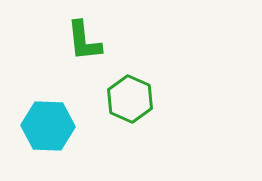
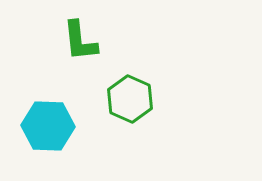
green L-shape: moved 4 px left
